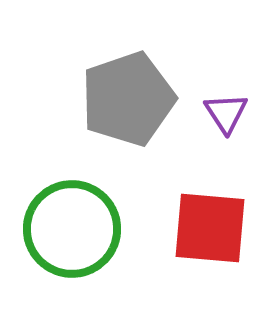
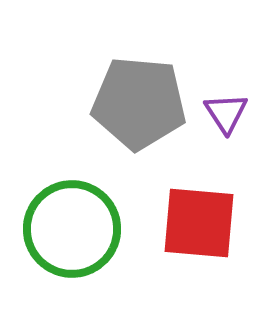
gray pentagon: moved 11 px right, 4 px down; rotated 24 degrees clockwise
red square: moved 11 px left, 5 px up
